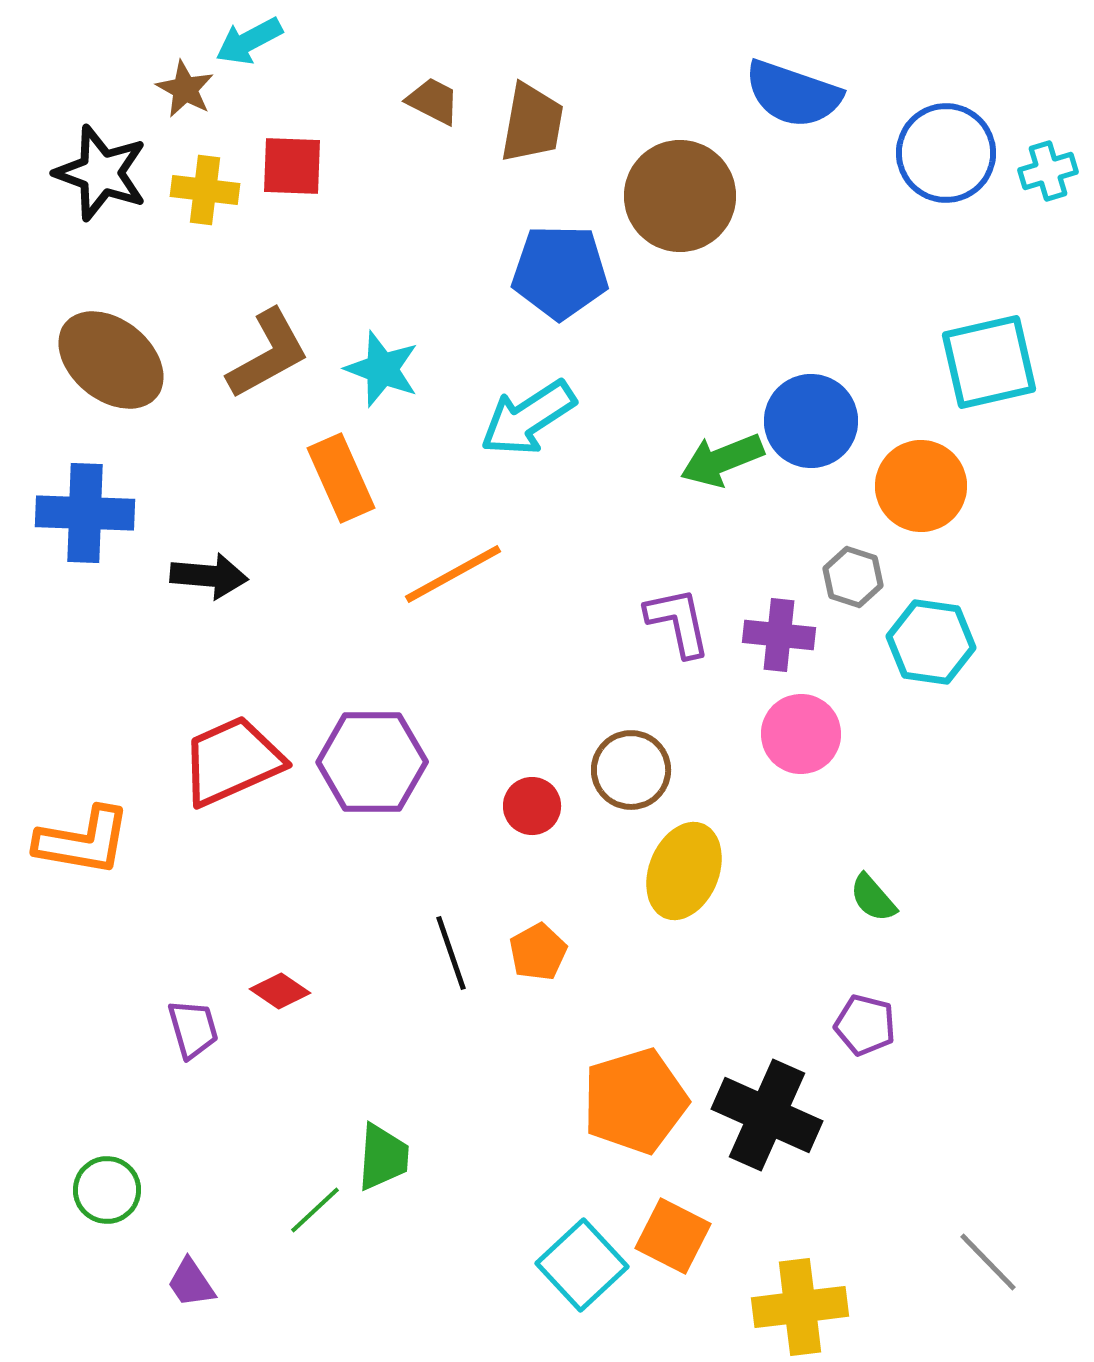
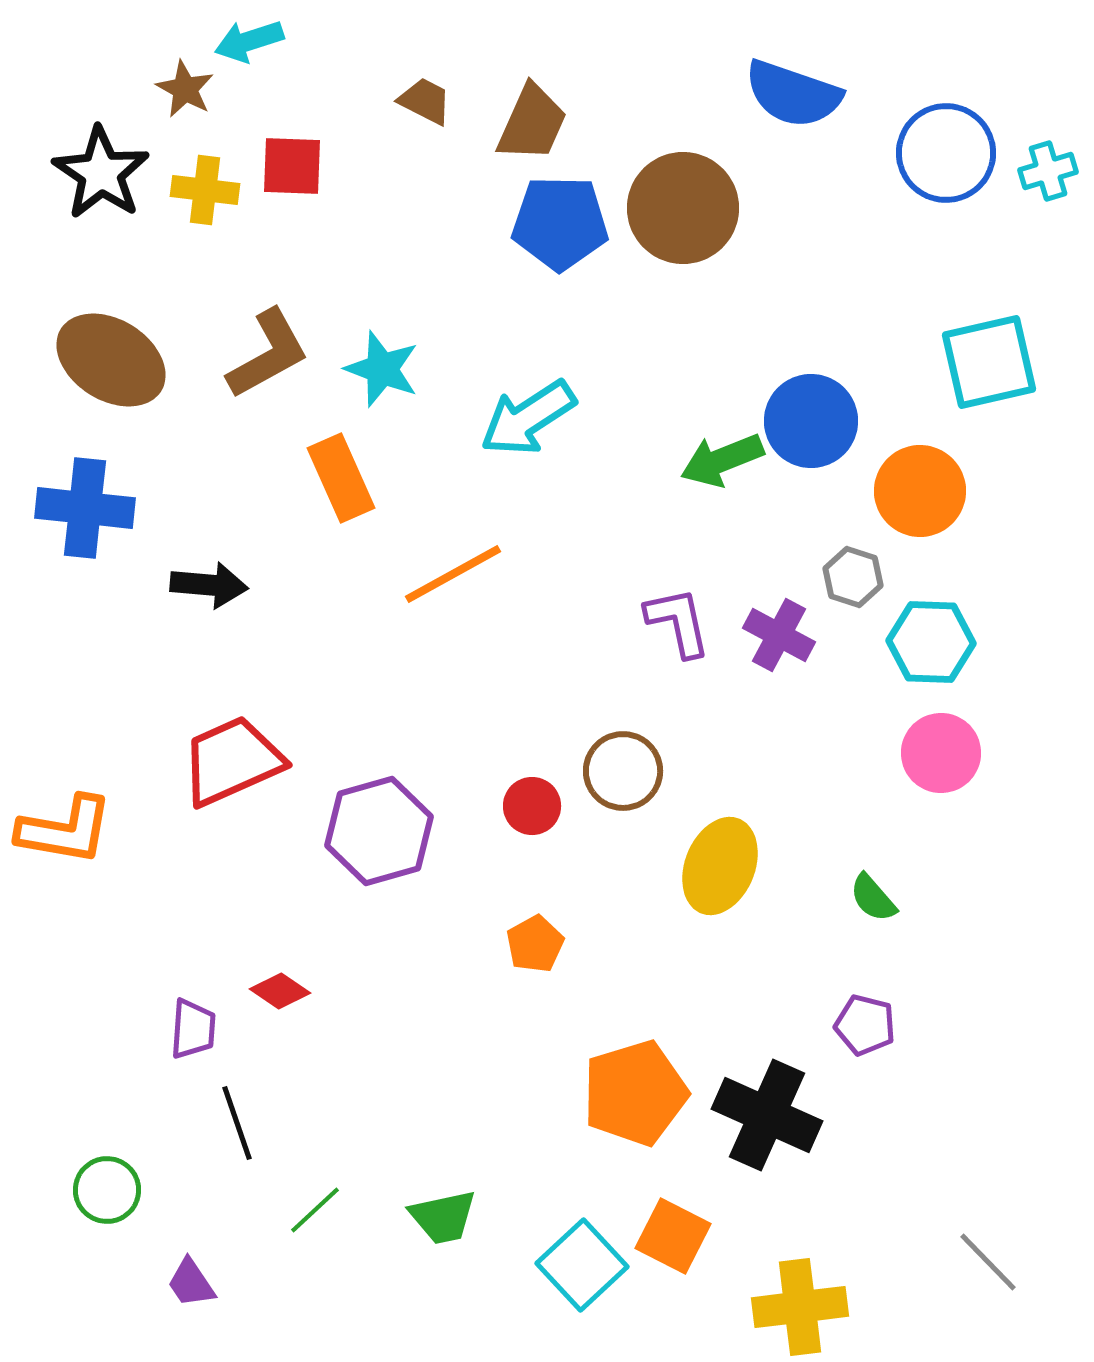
cyan arrow at (249, 41): rotated 10 degrees clockwise
brown trapezoid at (433, 101): moved 8 px left
brown trapezoid at (532, 123): rotated 14 degrees clockwise
black star at (101, 173): rotated 14 degrees clockwise
brown circle at (680, 196): moved 3 px right, 12 px down
blue pentagon at (560, 272): moved 49 px up
brown ellipse at (111, 360): rotated 7 degrees counterclockwise
orange circle at (921, 486): moved 1 px left, 5 px down
blue cross at (85, 513): moved 5 px up; rotated 4 degrees clockwise
black arrow at (209, 576): moved 9 px down
purple cross at (779, 635): rotated 22 degrees clockwise
cyan hexagon at (931, 642): rotated 6 degrees counterclockwise
pink circle at (801, 734): moved 140 px right, 19 px down
purple hexagon at (372, 762): moved 7 px right, 69 px down; rotated 16 degrees counterclockwise
brown circle at (631, 770): moved 8 px left, 1 px down
orange L-shape at (83, 841): moved 18 px left, 11 px up
yellow ellipse at (684, 871): moved 36 px right, 5 px up
orange pentagon at (538, 952): moved 3 px left, 8 px up
black line at (451, 953): moved 214 px left, 170 px down
purple trapezoid at (193, 1029): rotated 20 degrees clockwise
orange pentagon at (635, 1101): moved 8 px up
green trapezoid at (383, 1157): moved 60 px right, 60 px down; rotated 74 degrees clockwise
